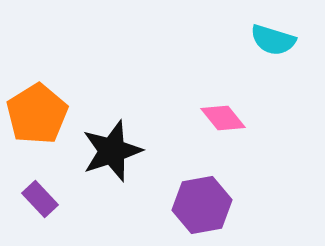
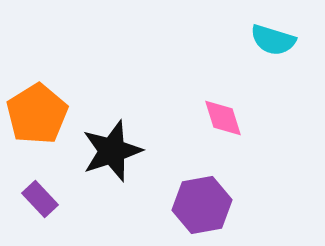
pink diamond: rotated 21 degrees clockwise
